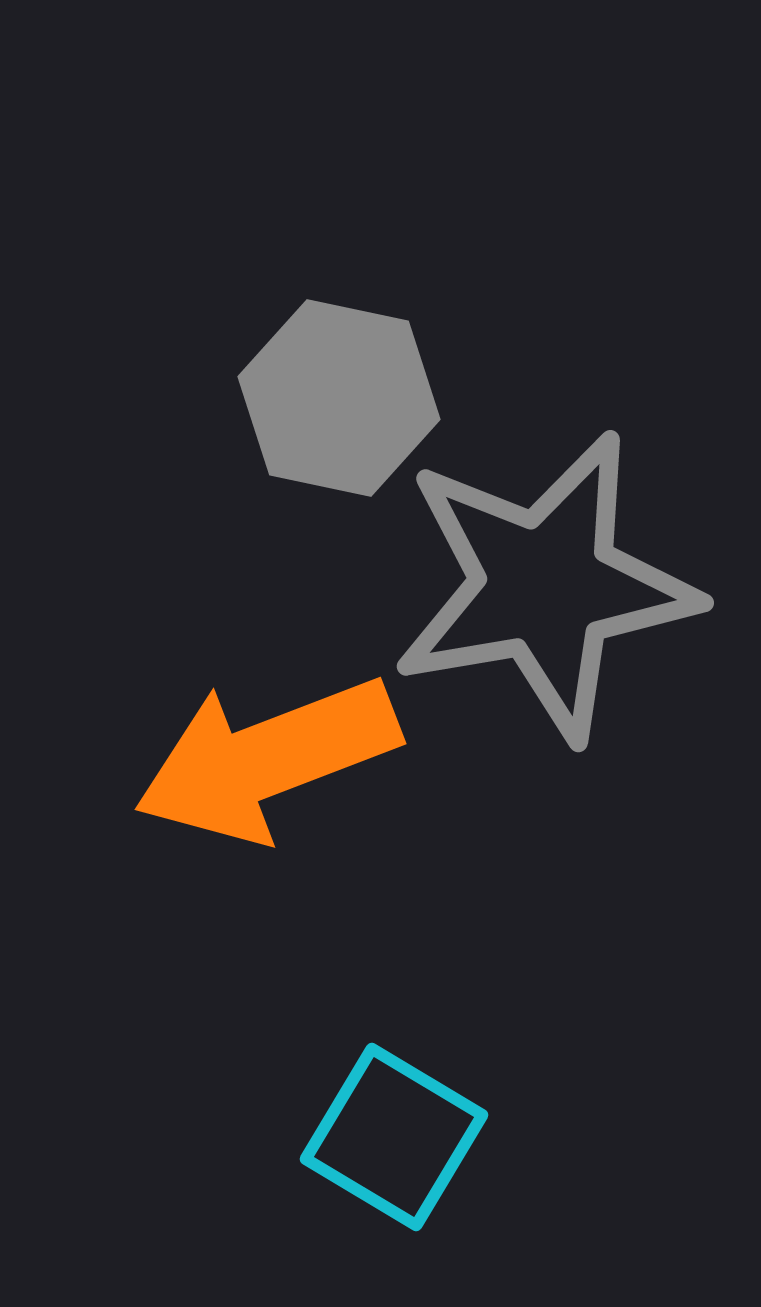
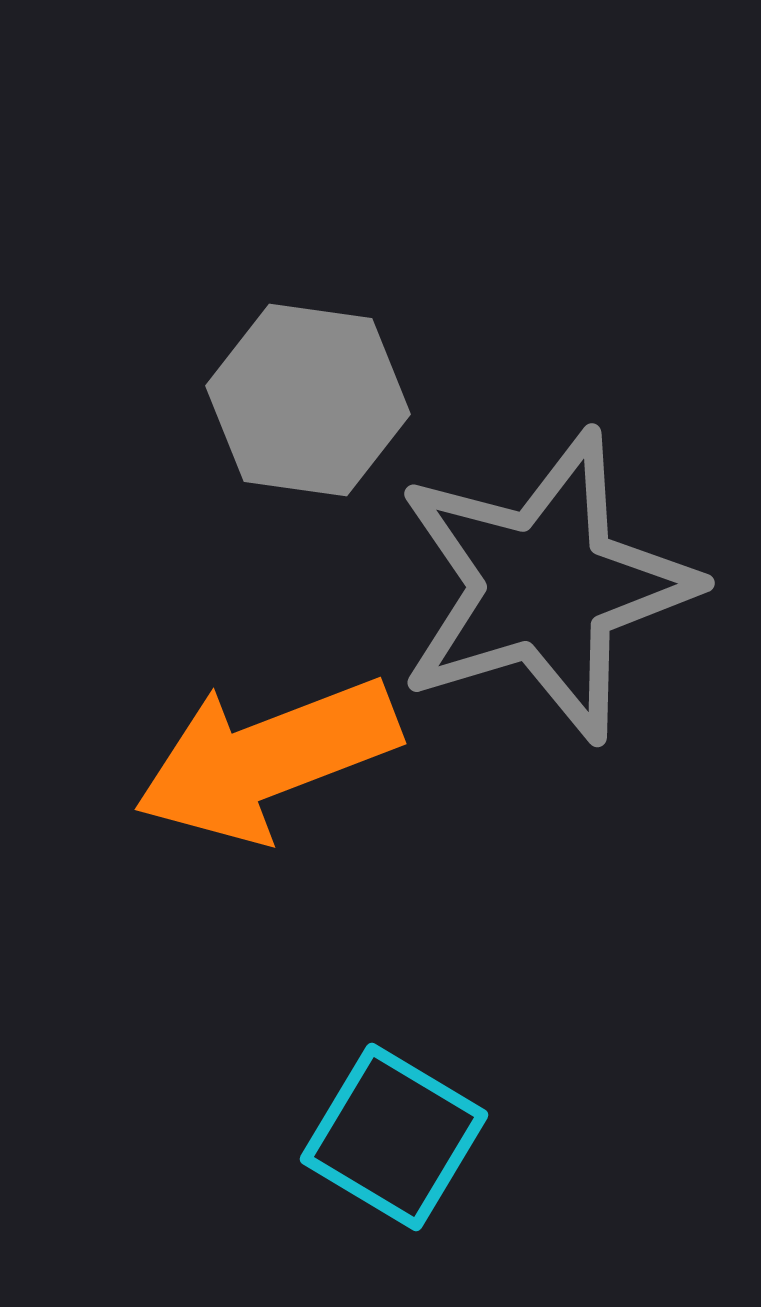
gray hexagon: moved 31 px left, 2 px down; rotated 4 degrees counterclockwise
gray star: rotated 7 degrees counterclockwise
